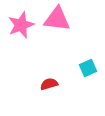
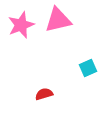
pink triangle: moved 1 px right, 1 px down; rotated 20 degrees counterclockwise
red semicircle: moved 5 px left, 10 px down
